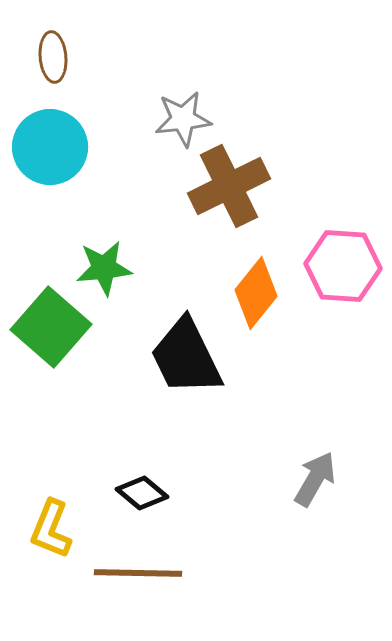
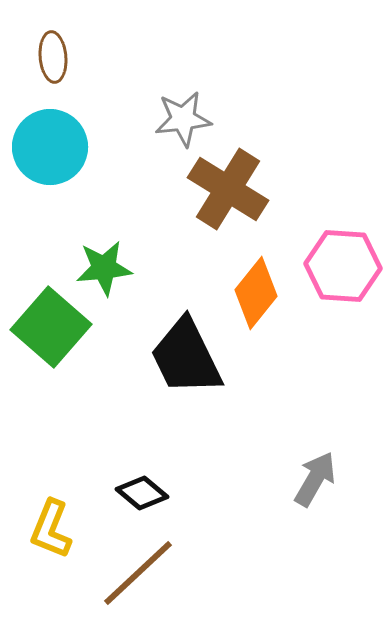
brown cross: moved 1 px left, 3 px down; rotated 32 degrees counterclockwise
brown line: rotated 44 degrees counterclockwise
